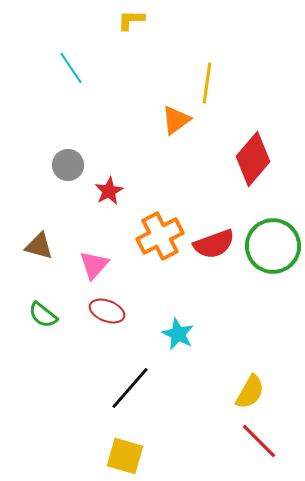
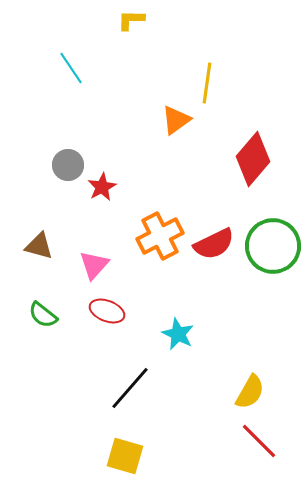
red star: moved 7 px left, 4 px up
red semicircle: rotated 6 degrees counterclockwise
